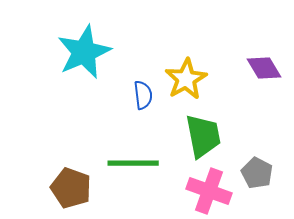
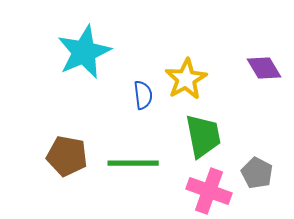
brown pentagon: moved 4 px left, 32 px up; rotated 9 degrees counterclockwise
